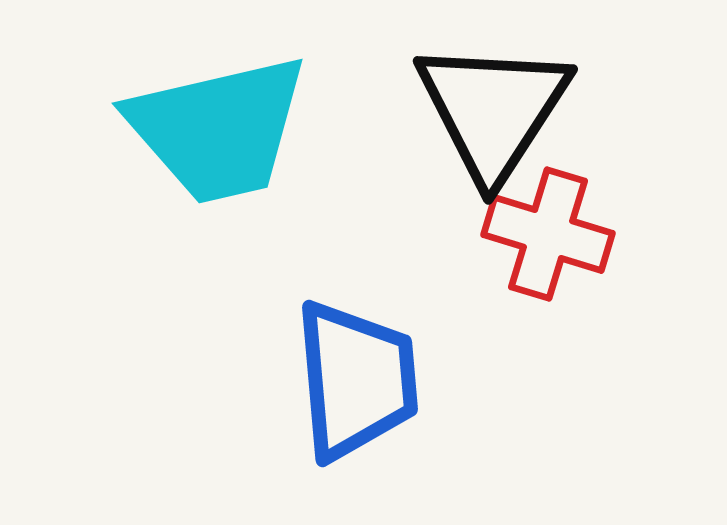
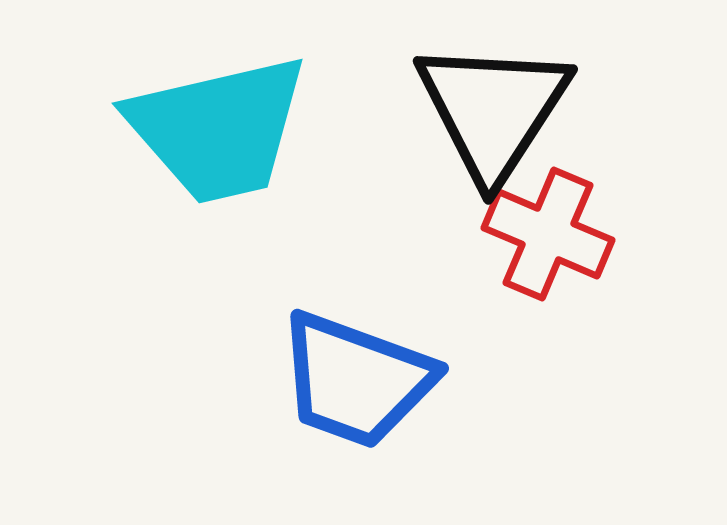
red cross: rotated 6 degrees clockwise
blue trapezoid: rotated 115 degrees clockwise
